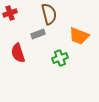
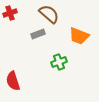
brown semicircle: rotated 35 degrees counterclockwise
red semicircle: moved 5 px left, 28 px down
green cross: moved 1 px left, 4 px down
